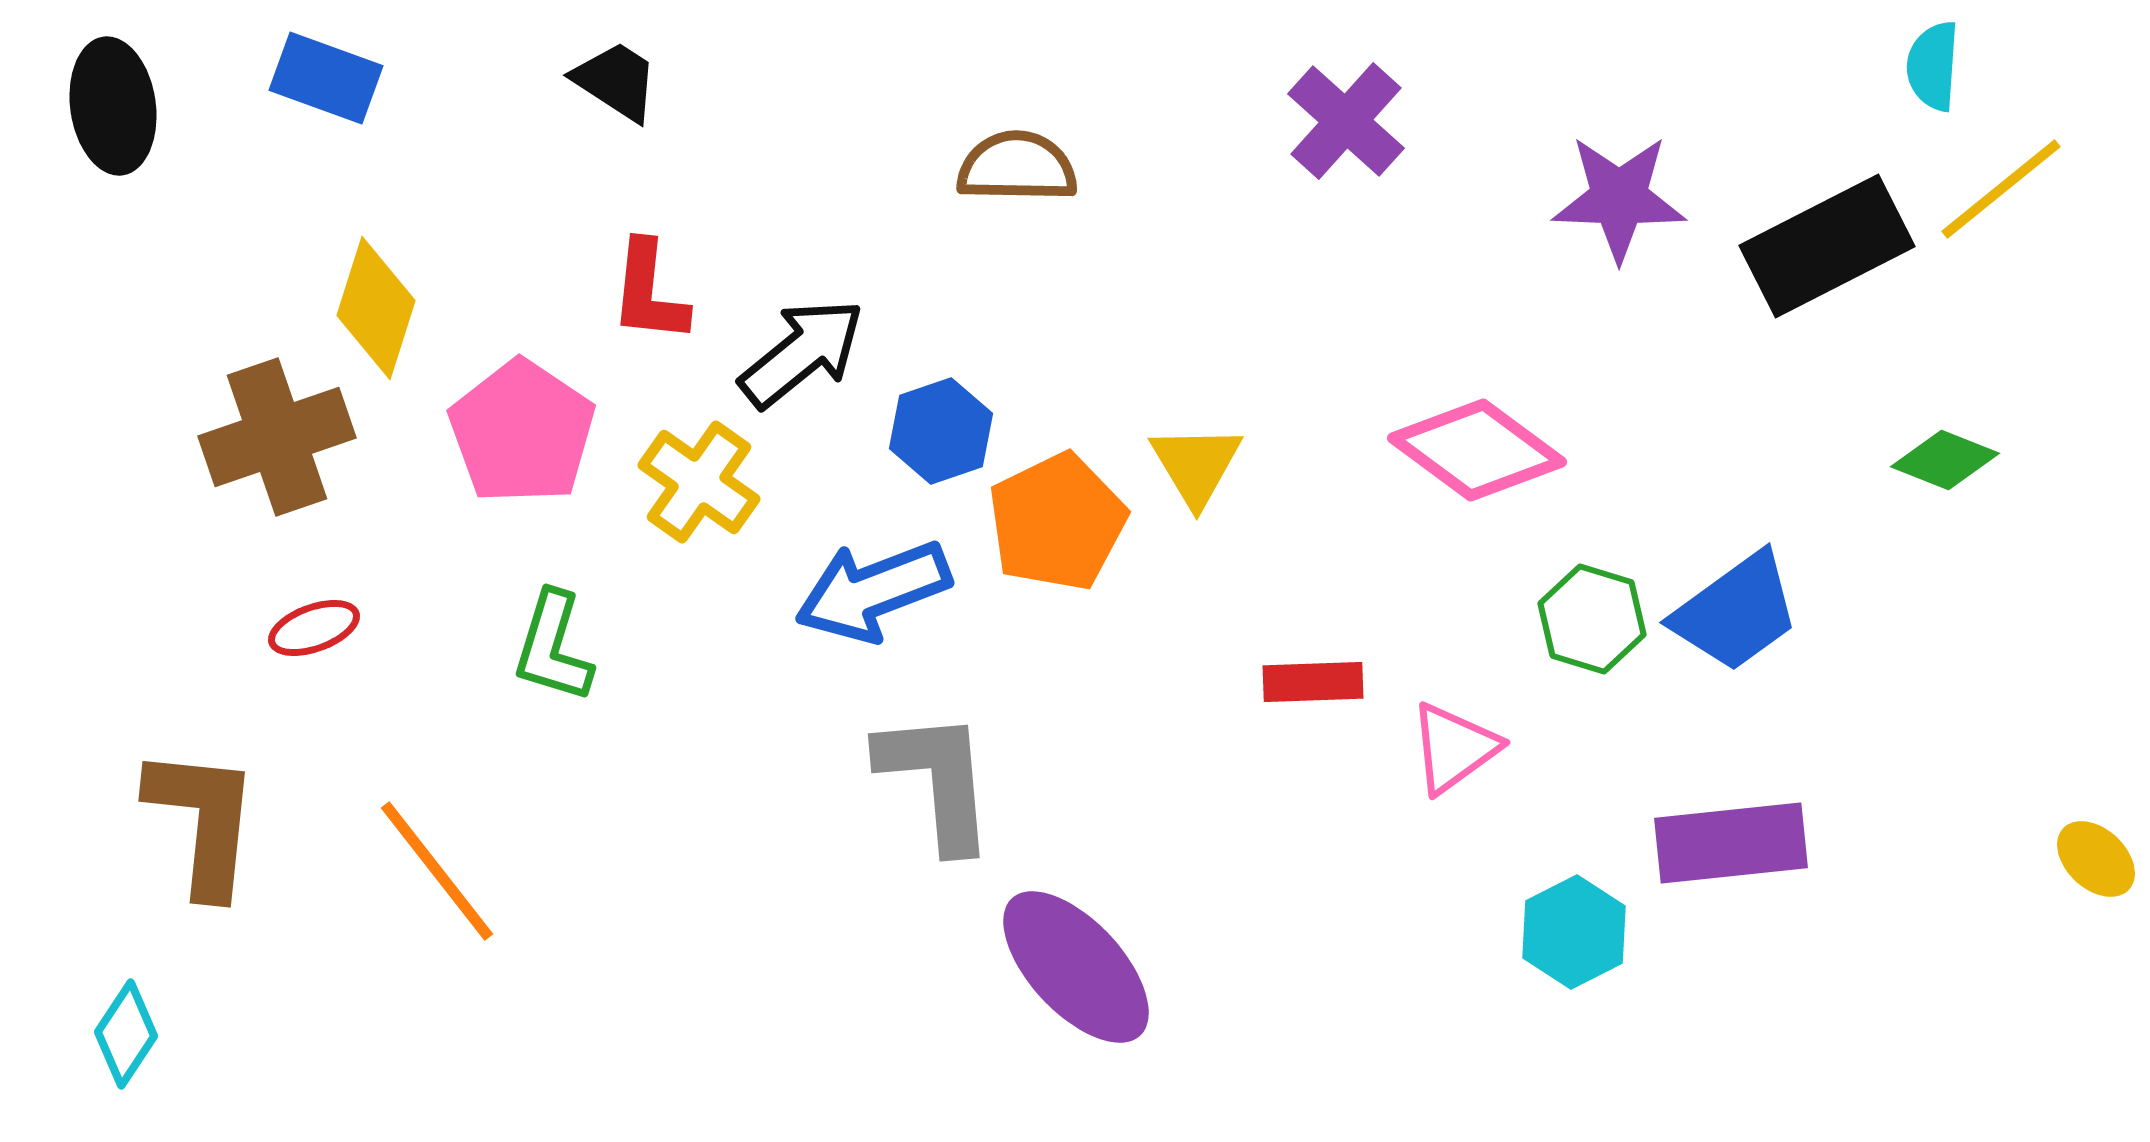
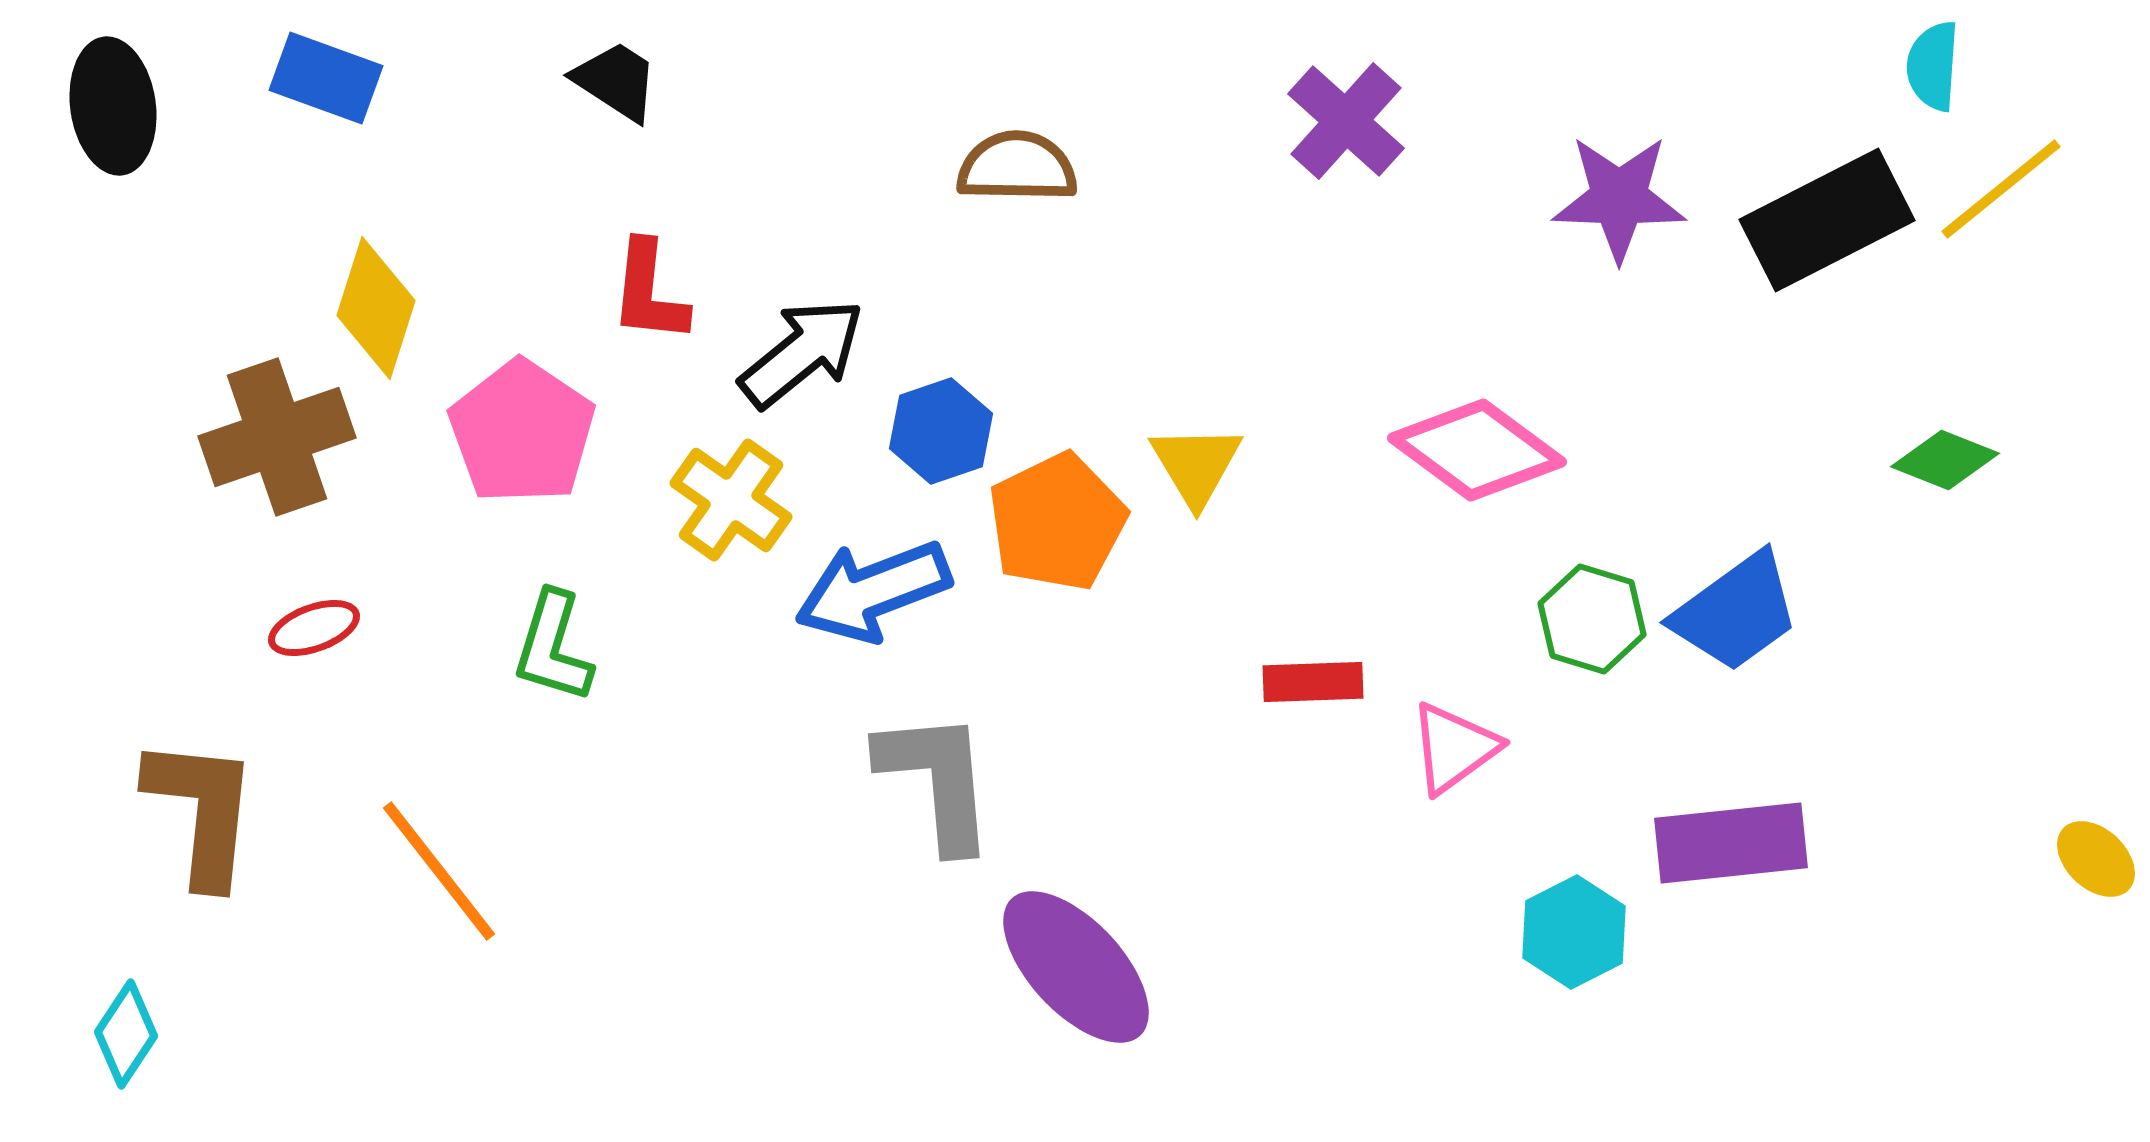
black rectangle: moved 26 px up
yellow cross: moved 32 px right, 18 px down
brown L-shape: moved 1 px left, 10 px up
orange line: moved 2 px right
